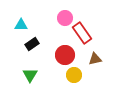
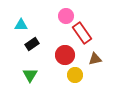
pink circle: moved 1 px right, 2 px up
yellow circle: moved 1 px right
